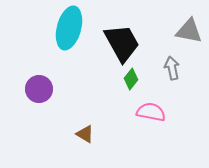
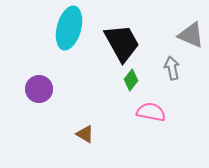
gray triangle: moved 2 px right, 4 px down; rotated 12 degrees clockwise
green diamond: moved 1 px down
